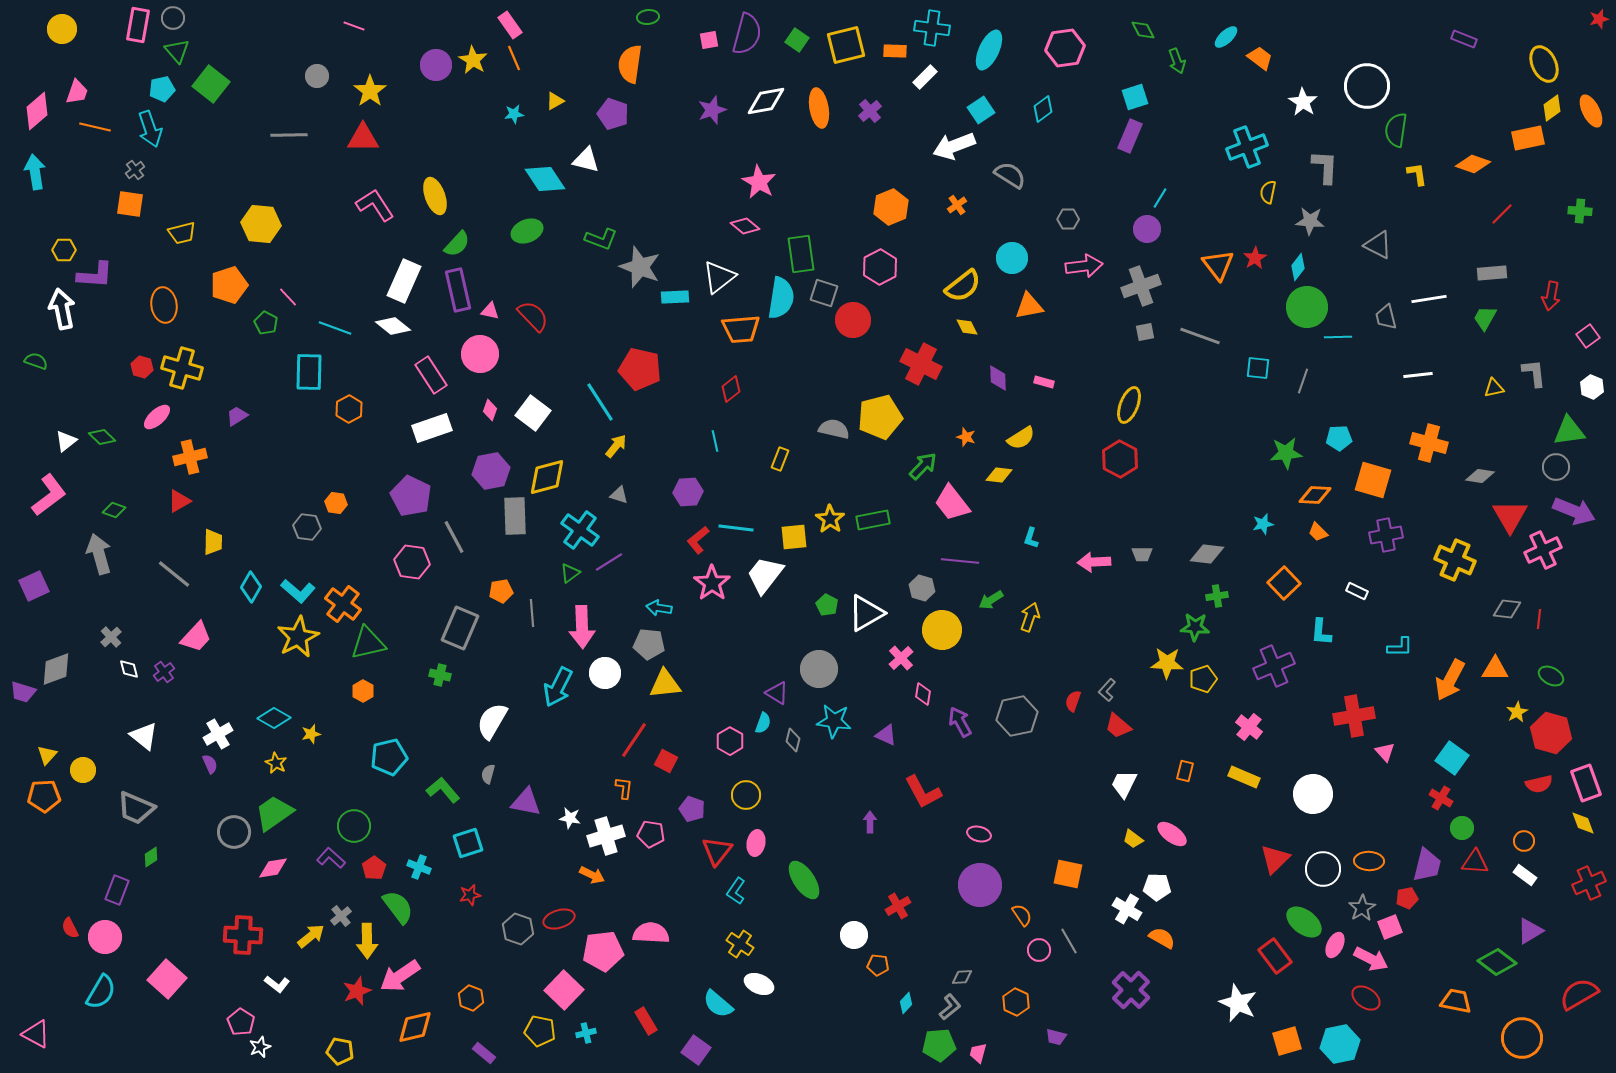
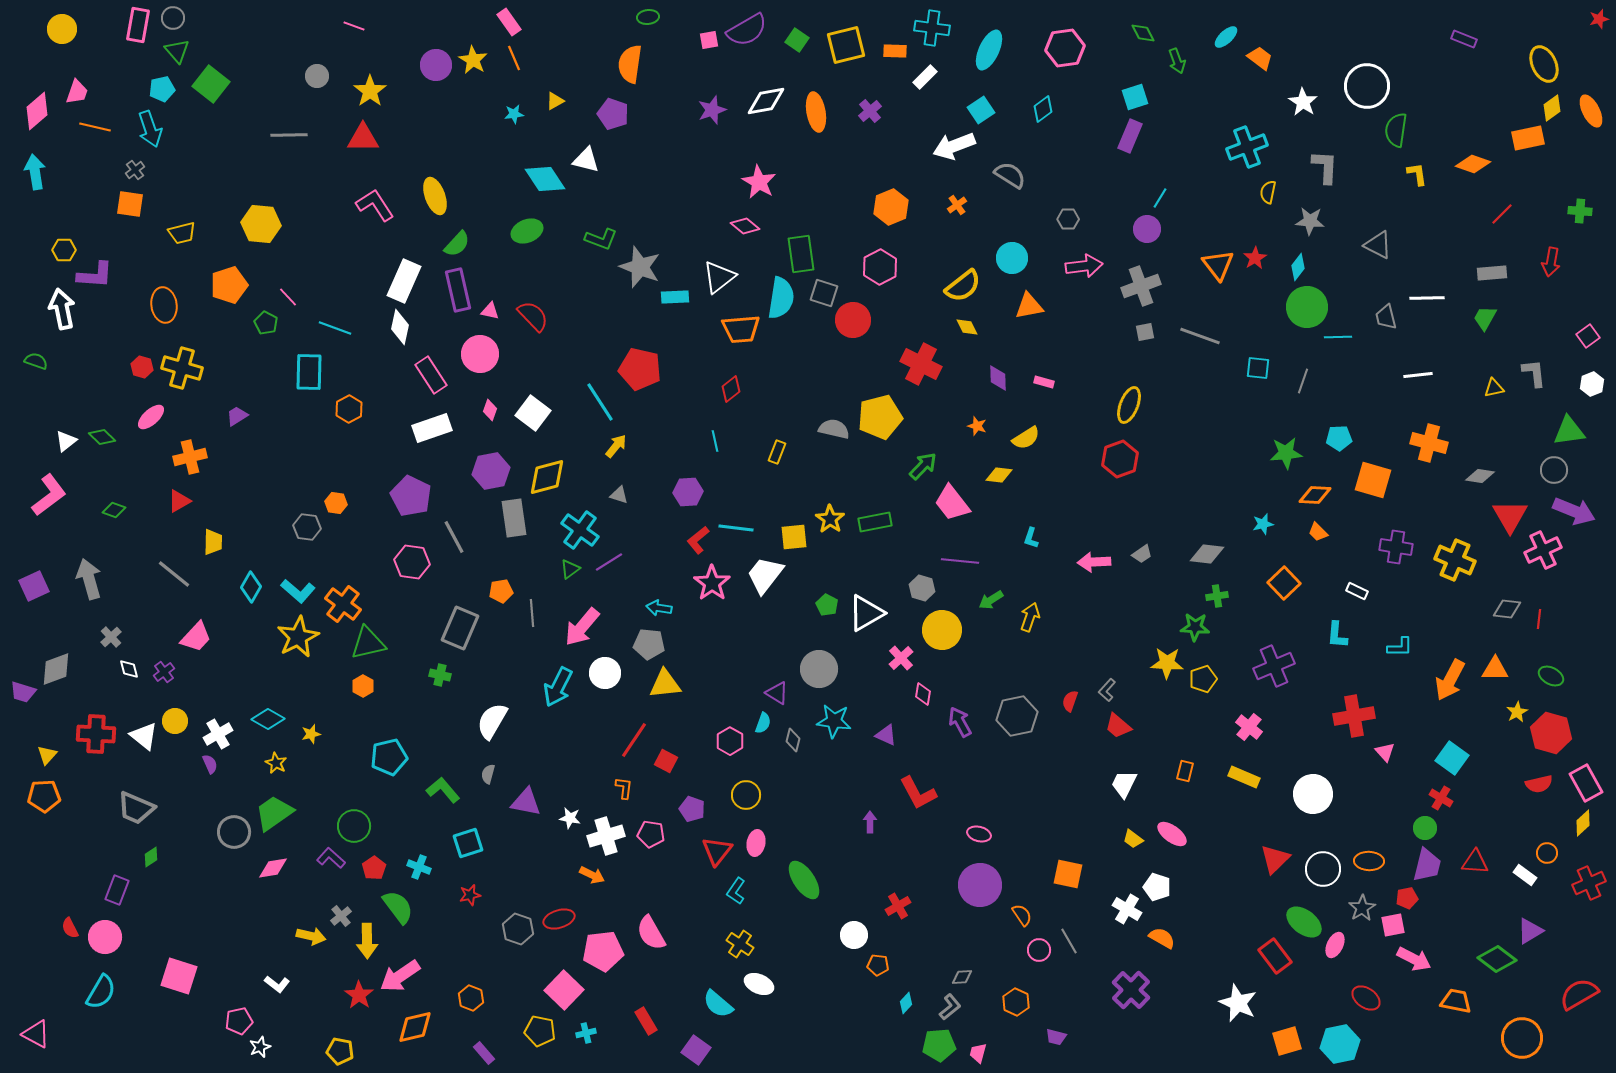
pink rectangle at (510, 25): moved 1 px left, 3 px up
green diamond at (1143, 30): moved 3 px down
purple semicircle at (747, 34): moved 4 px up; rotated 45 degrees clockwise
orange ellipse at (819, 108): moved 3 px left, 4 px down
red arrow at (1551, 296): moved 34 px up
white line at (1429, 299): moved 2 px left, 1 px up; rotated 8 degrees clockwise
white diamond at (393, 326): moved 7 px right, 1 px down; rotated 64 degrees clockwise
white hexagon at (1592, 387): moved 3 px up; rotated 15 degrees clockwise
pink ellipse at (157, 417): moved 6 px left
orange star at (966, 437): moved 11 px right, 11 px up
yellow semicircle at (1021, 438): moved 5 px right
yellow rectangle at (780, 459): moved 3 px left, 7 px up
red hexagon at (1120, 459): rotated 12 degrees clockwise
gray circle at (1556, 467): moved 2 px left, 3 px down
gray rectangle at (515, 516): moved 1 px left, 2 px down; rotated 6 degrees counterclockwise
green rectangle at (873, 520): moved 2 px right, 2 px down
purple cross at (1386, 535): moved 10 px right, 12 px down; rotated 20 degrees clockwise
gray arrow at (99, 554): moved 10 px left, 25 px down
gray trapezoid at (1142, 554): rotated 35 degrees counterclockwise
green triangle at (570, 573): moved 4 px up
pink arrow at (582, 627): rotated 42 degrees clockwise
cyan L-shape at (1321, 632): moved 16 px right, 3 px down
orange hexagon at (363, 691): moved 5 px up
red semicircle at (1073, 701): moved 3 px left
cyan diamond at (274, 718): moved 6 px left, 1 px down
yellow circle at (83, 770): moved 92 px right, 49 px up
pink rectangle at (1586, 783): rotated 9 degrees counterclockwise
red L-shape at (923, 792): moved 5 px left, 1 px down
yellow diamond at (1583, 823): rotated 68 degrees clockwise
green circle at (1462, 828): moved 37 px left
orange circle at (1524, 841): moved 23 px right, 12 px down
white pentagon at (1157, 887): rotated 16 degrees clockwise
pink square at (1390, 927): moved 3 px right, 2 px up; rotated 10 degrees clockwise
pink semicircle at (651, 933): rotated 123 degrees counterclockwise
red cross at (243, 935): moved 147 px left, 201 px up
yellow arrow at (311, 936): rotated 52 degrees clockwise
pink arrow at (1371, 959): moved 43 px right
green diamond at (1497, 962): moved 3 px up
pink square at (167, 979): moved 12 px right, 3 px up; rotated 24 degrees counterclockwise
red star at (357, 991): moved 2 px right, 4 px down; rotated 16 degrees counterclockwise
pink pentagon at (241, 1022): moved 2 px left, 1 px up; rotated 28 degrees clockwise
purple rectangle at (484, 1053): rotated 10 degrees clockwise
